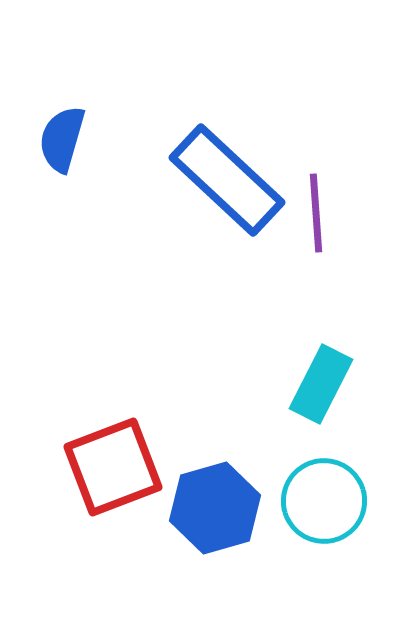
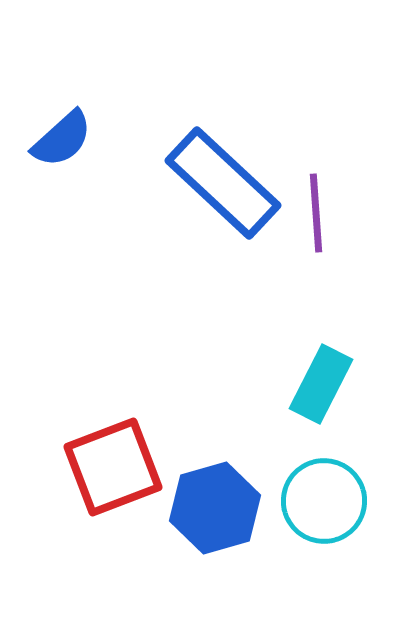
blue semicircle: rotated 148 degrees counterclockwise
blue rectangle: moved 4 px left, 3 px down
